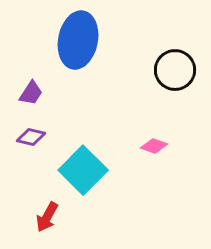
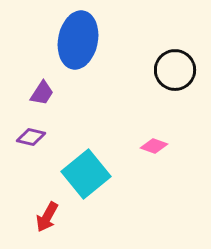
purple trapezoid: moved 11 px right
cyan square: moved 3 px right, 4 px down; rotated 6 degrees clockwise
